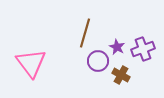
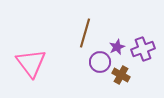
purple star: rotated 21 degrees clockwise
purple circle: moved 2 px right, 1 px down
